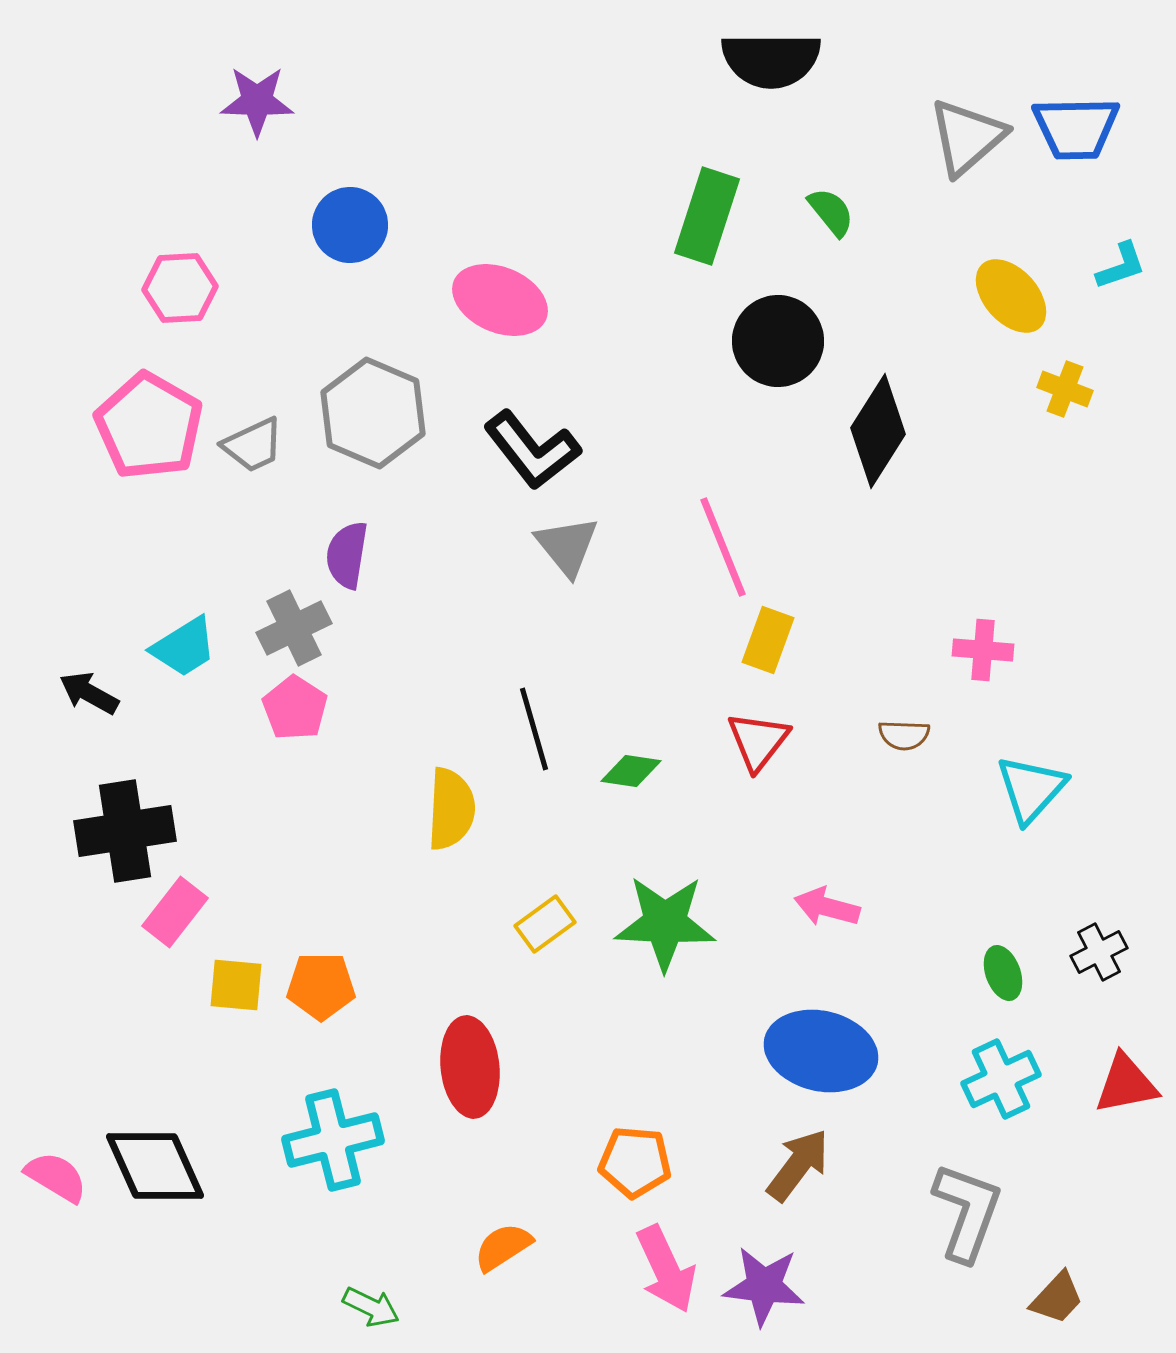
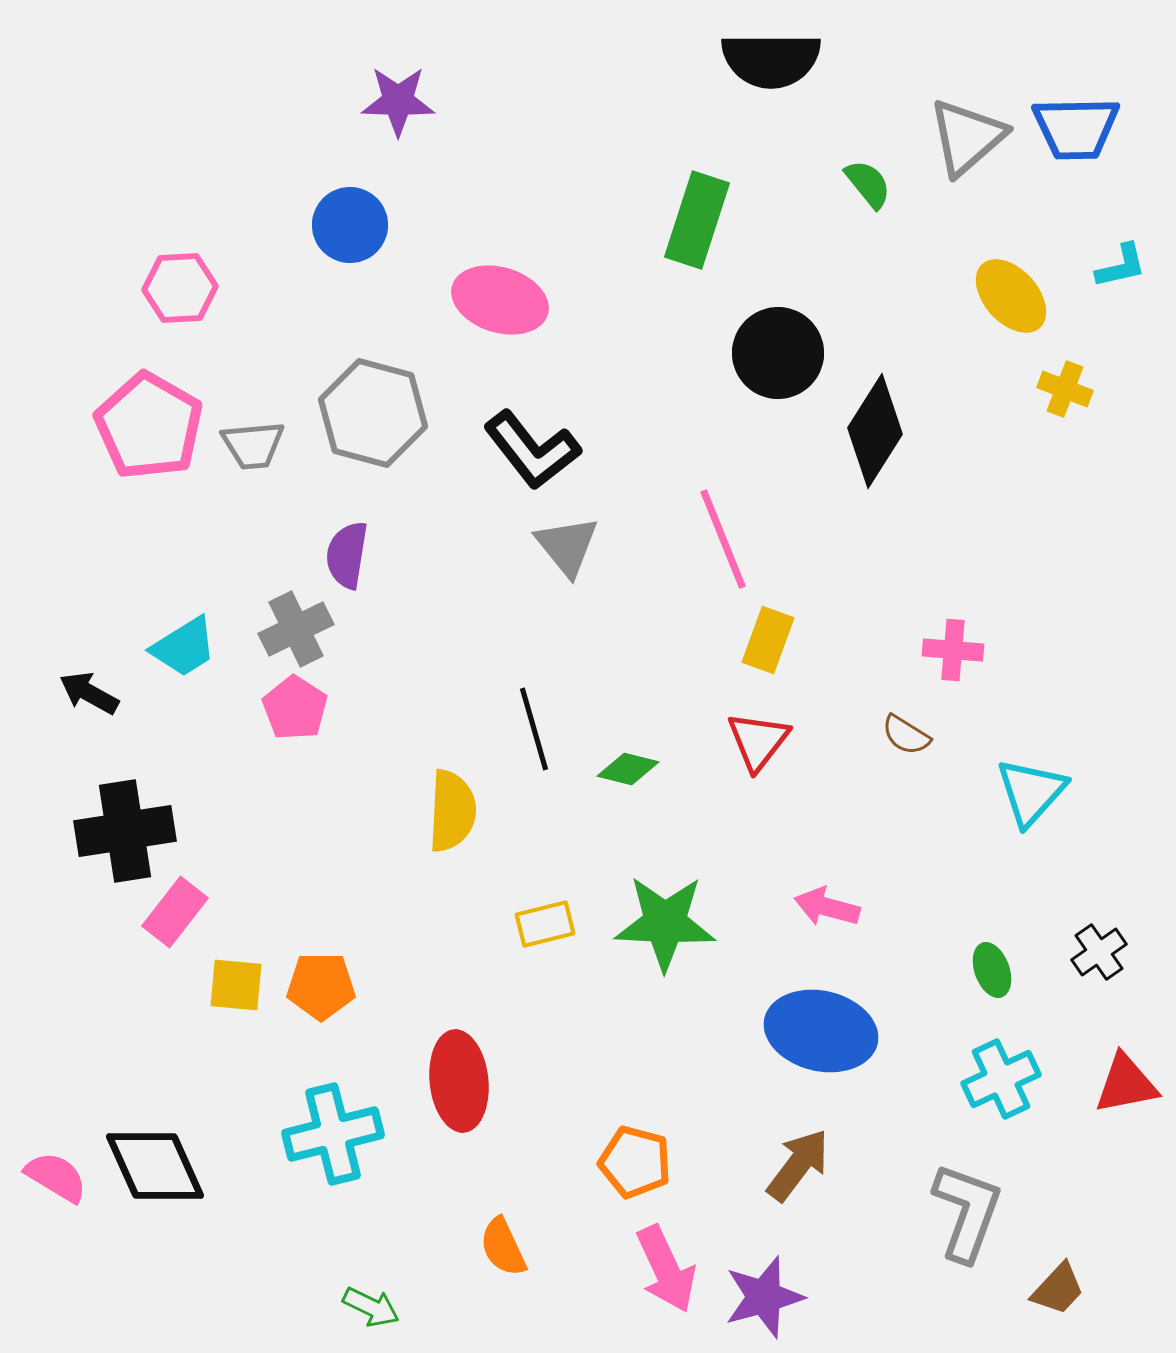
purple star at (257, 101): moved 141 px right
green semicircle at (831, 212): moved 37 px right, 28 px up
green rectangle at (707, 216): moved 10 px left, 4 px down
cyan L-shape at (1121, 266): rotated 6 degrees clockwise
pink ellipse at (500, 300): rotated 6 degrees counterclockwise
black circle at (778, 341): moved 12 px down
gray hexagon at (373, 413): rotated 8 degrees counterclockwise
black diamond at (878, 431): moved 3 px left
gray trapezoid at (253, 445): rotated 20 degrees clockwise
pink line at (723, 547): moved 8 px up
gray cross at (294, 628): moved 2 px right, 1 px down
pink cross at (983, 650): moved 30 px left
brown semicircle at (904, 735): moved 2 px right; rotated 30 degrees clockwise
green diamond at (631, 771): moved 3 px left, 2 px up; rotated 6 degrees clockwise
cyan triangle at (1031, 789): moved 3 px down
yellow semicircle at (451, 809): moved 1 px right, 2 px down
yellow rectangle at (545, 924): rotated 22 degrees clockwise
black cross at (1099, 952): rotated 8 degrees counterclockwise
green ellipse at (1003, 973): moved 11 px left, 3 px up
blue ellipse at (821, 1051): moved 20 px up
red ellipse at (470, 1067): moved 11 px left, 14 px down
cyan cross at (333, 1140): moved 6 px up
orange pentagon at (635, 1162): rotated 10 degrees clockwise
orange semicircle at (503, 1247): rotated 82 degrees counterclockwise
purple star at (764, 1286): moved 11 px down; rotated 22 degrees counterclockwise
brown trapezoid at (1057, 1298): moved 1 px right, 9 px up
